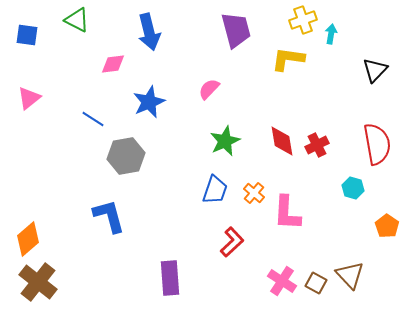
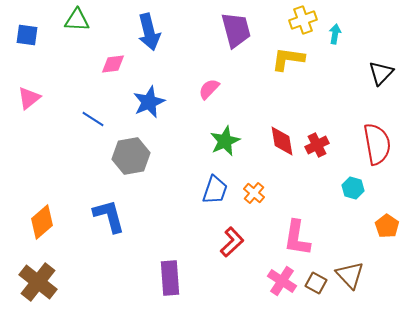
green triangle: rotated 24 degrees counterclockwise
cyan arrow: moved 4 px right
black triangle: moved 6 px right, 3 px down
gray hexagon: moved 5 px right
pink L-shape: moved 10 px right, 25 px down; rotated 6 degrees clockwise
orange diamond: moved 14 px right, 17 px up
